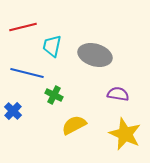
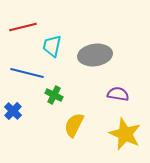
gray ellipse: rotated 24 degrees counterclockwise
yellow semicircle: rotated 35 degrees counterclockwise
